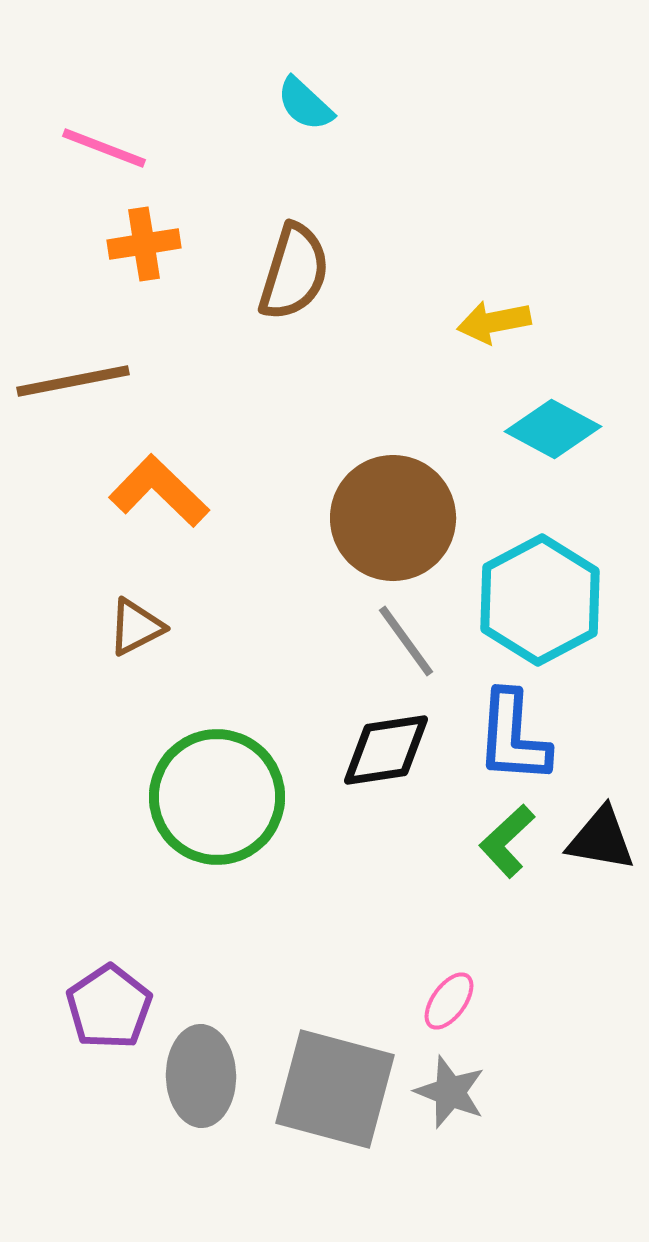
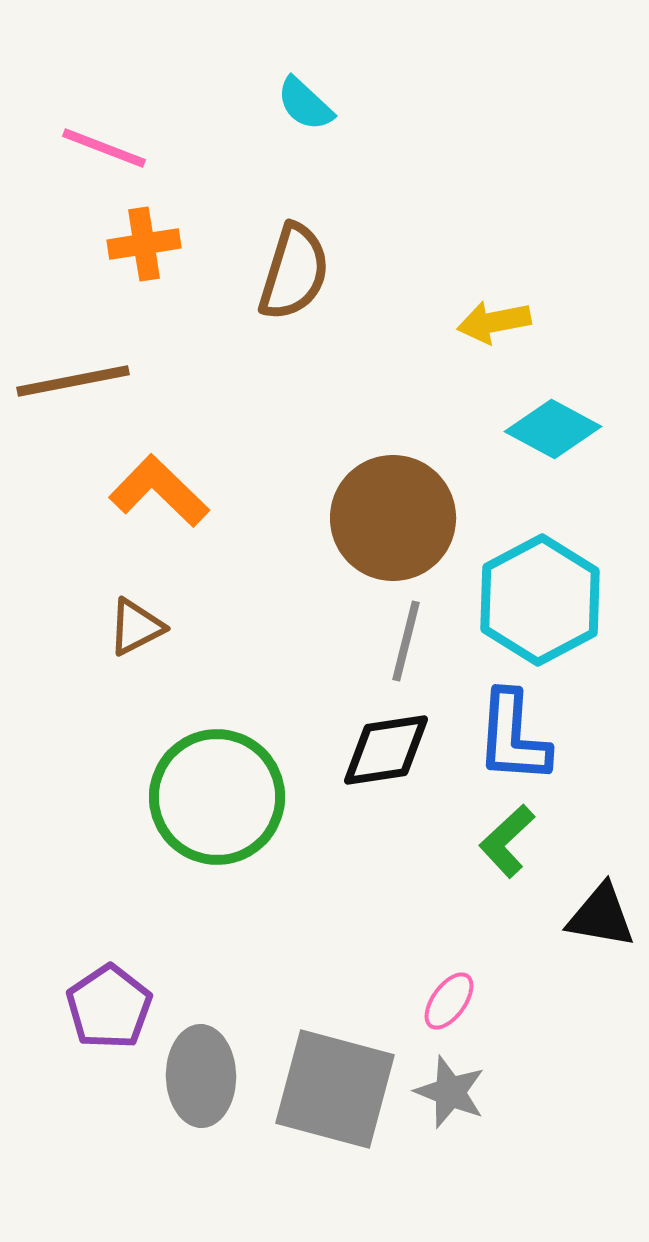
gray line: rotated 50 degrees clockwise
black triangle: moved 77 px down
